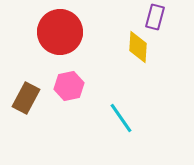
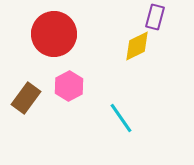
red circle: moved 6 px left, 2 px down
yellow diamond: moved 1 px left, 1 px up; rotated 60 degrees clockwise
pink hexagon: rotated 16 degrees counterclockwise
brown rectangle: rotated 8 degrees clockwise
